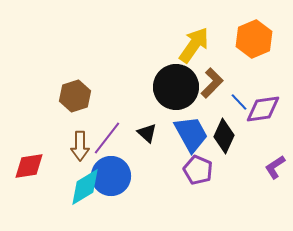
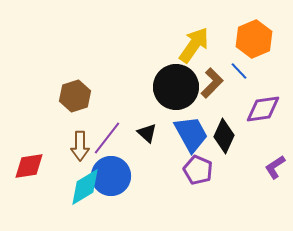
blue line: moved 31 px up
